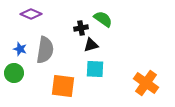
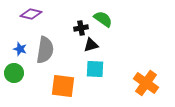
purple diamond: rotated 10 degrees counterclockwise
